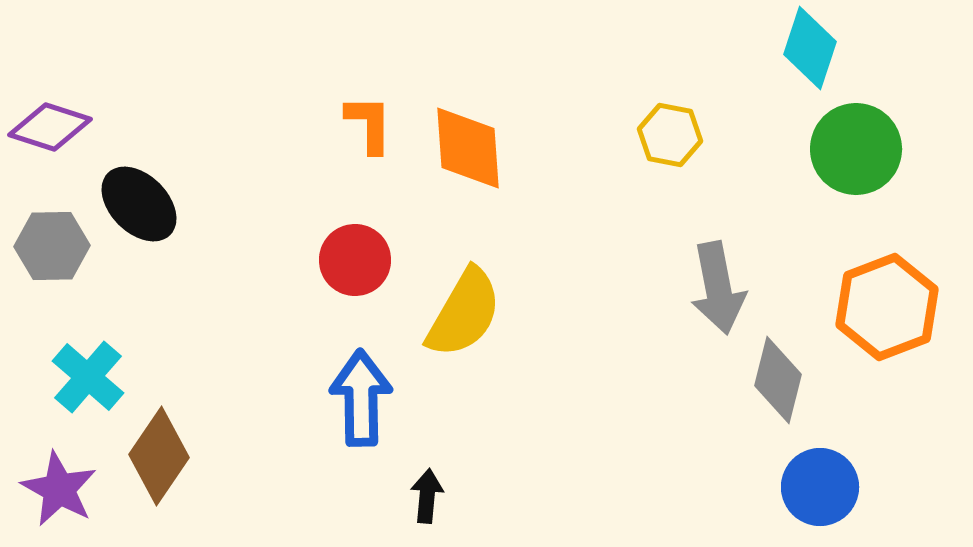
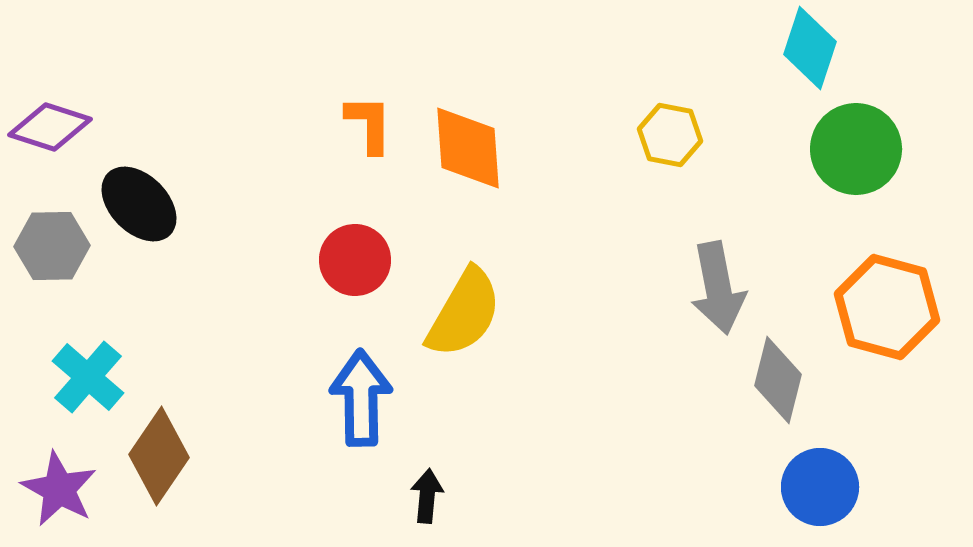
orange hexagon: rotated 24 degrees counterclockwise
